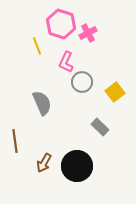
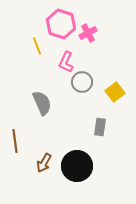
gray rectangle: rotated 54 degrees clockwise
